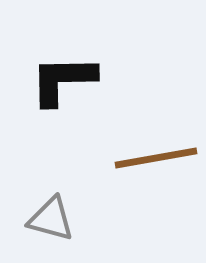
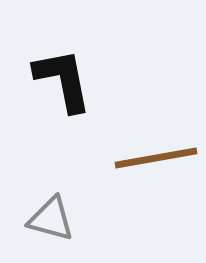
black L-shape: rotated 80 degrees clockwise
